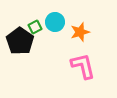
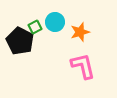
black pentagon: rotated 8 degrees counterclockwise
